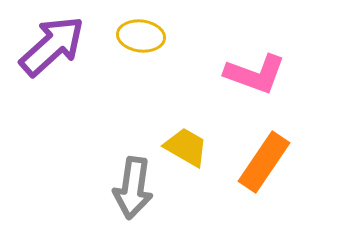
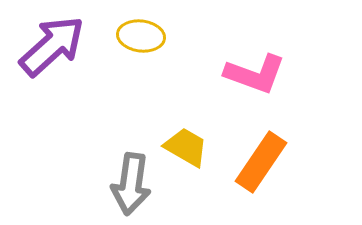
orange rectangle: moved 3 px left
gray arrow: moved 2 px left, 4 px up
